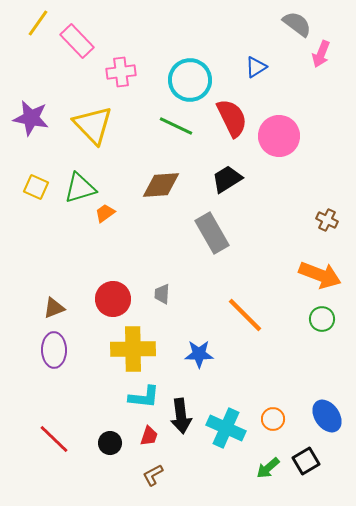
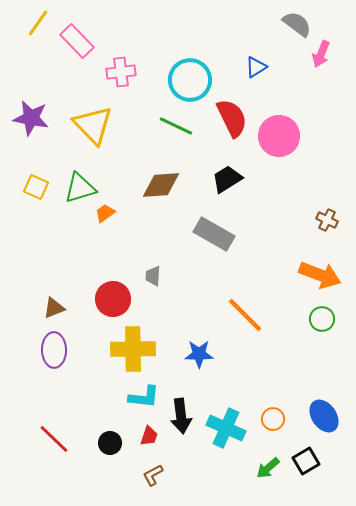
gray rectangle: moved 2 px right, 1 px down; rotated 30 degrees counterclockwise
gray trapezoid: moved 9 px left, 18 px up
blue ellipse: moved 3 px left
